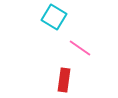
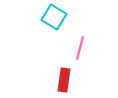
pink line: rotated 70 degrees clockwise
